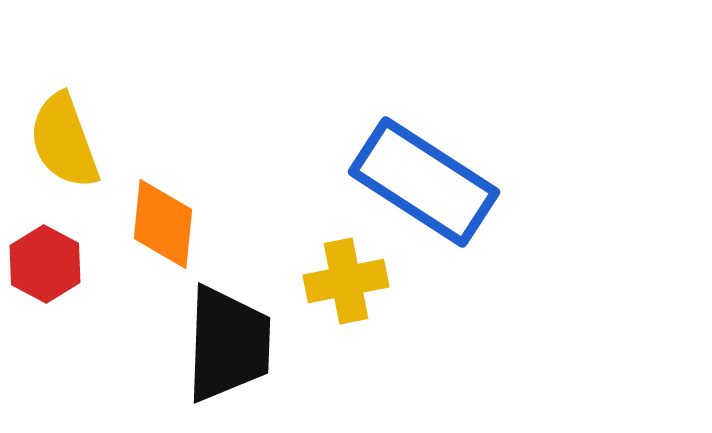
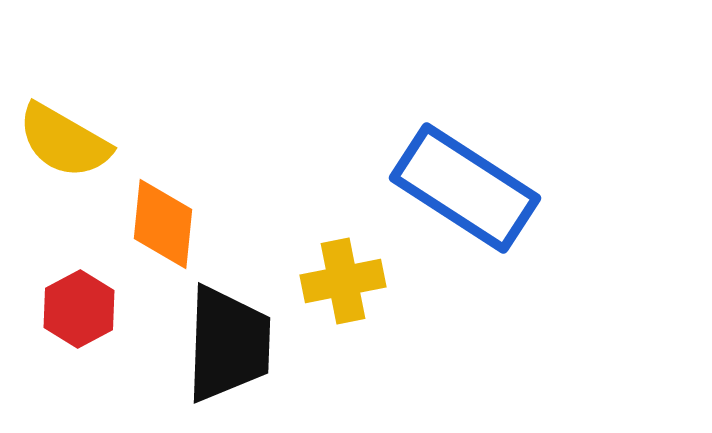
yellow semicircle: rotated 40 degrees counterclockwise
blue rectangle: moved 41 px right, 6 px down
red hexagon: moved 34 px right, 45 px down; rotated 4 degrees clockwise
yellow cross: moved 3 px left
